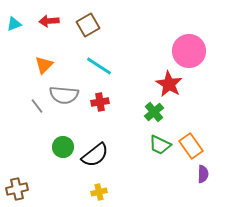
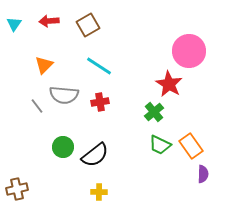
cyan triangle: rotated 35 degrees counterclockwise
yellow cross: rotated 14 degrees clockwise
